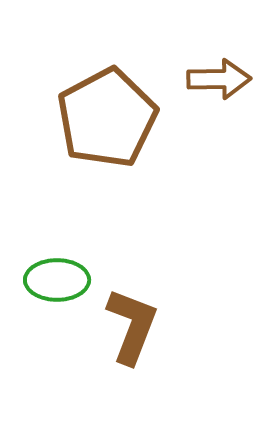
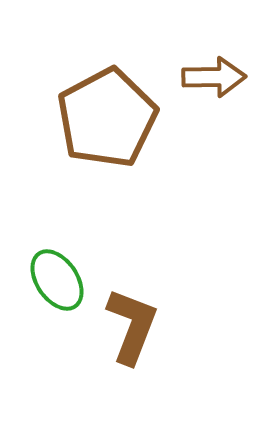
brown arrow: moved 5 px left, 2 px up
green ellipse: rotated 56 degrees clockwise
